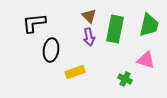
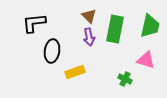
green trapezoid: moved 1 px right, 1 px down
black ellipse: moved 1 px right, 1 px down
